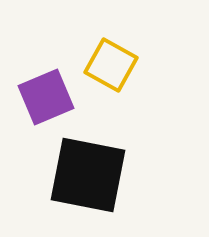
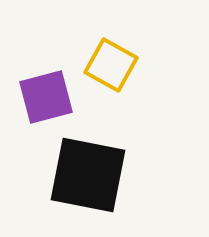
purple square: rotated 8 degrees clockwise
